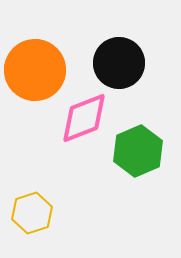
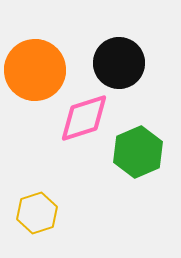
pink diamond: rotated 4 degrees clockwise
green hexagon: moved 1 px down
yellow hexagon: moved 5 px right
